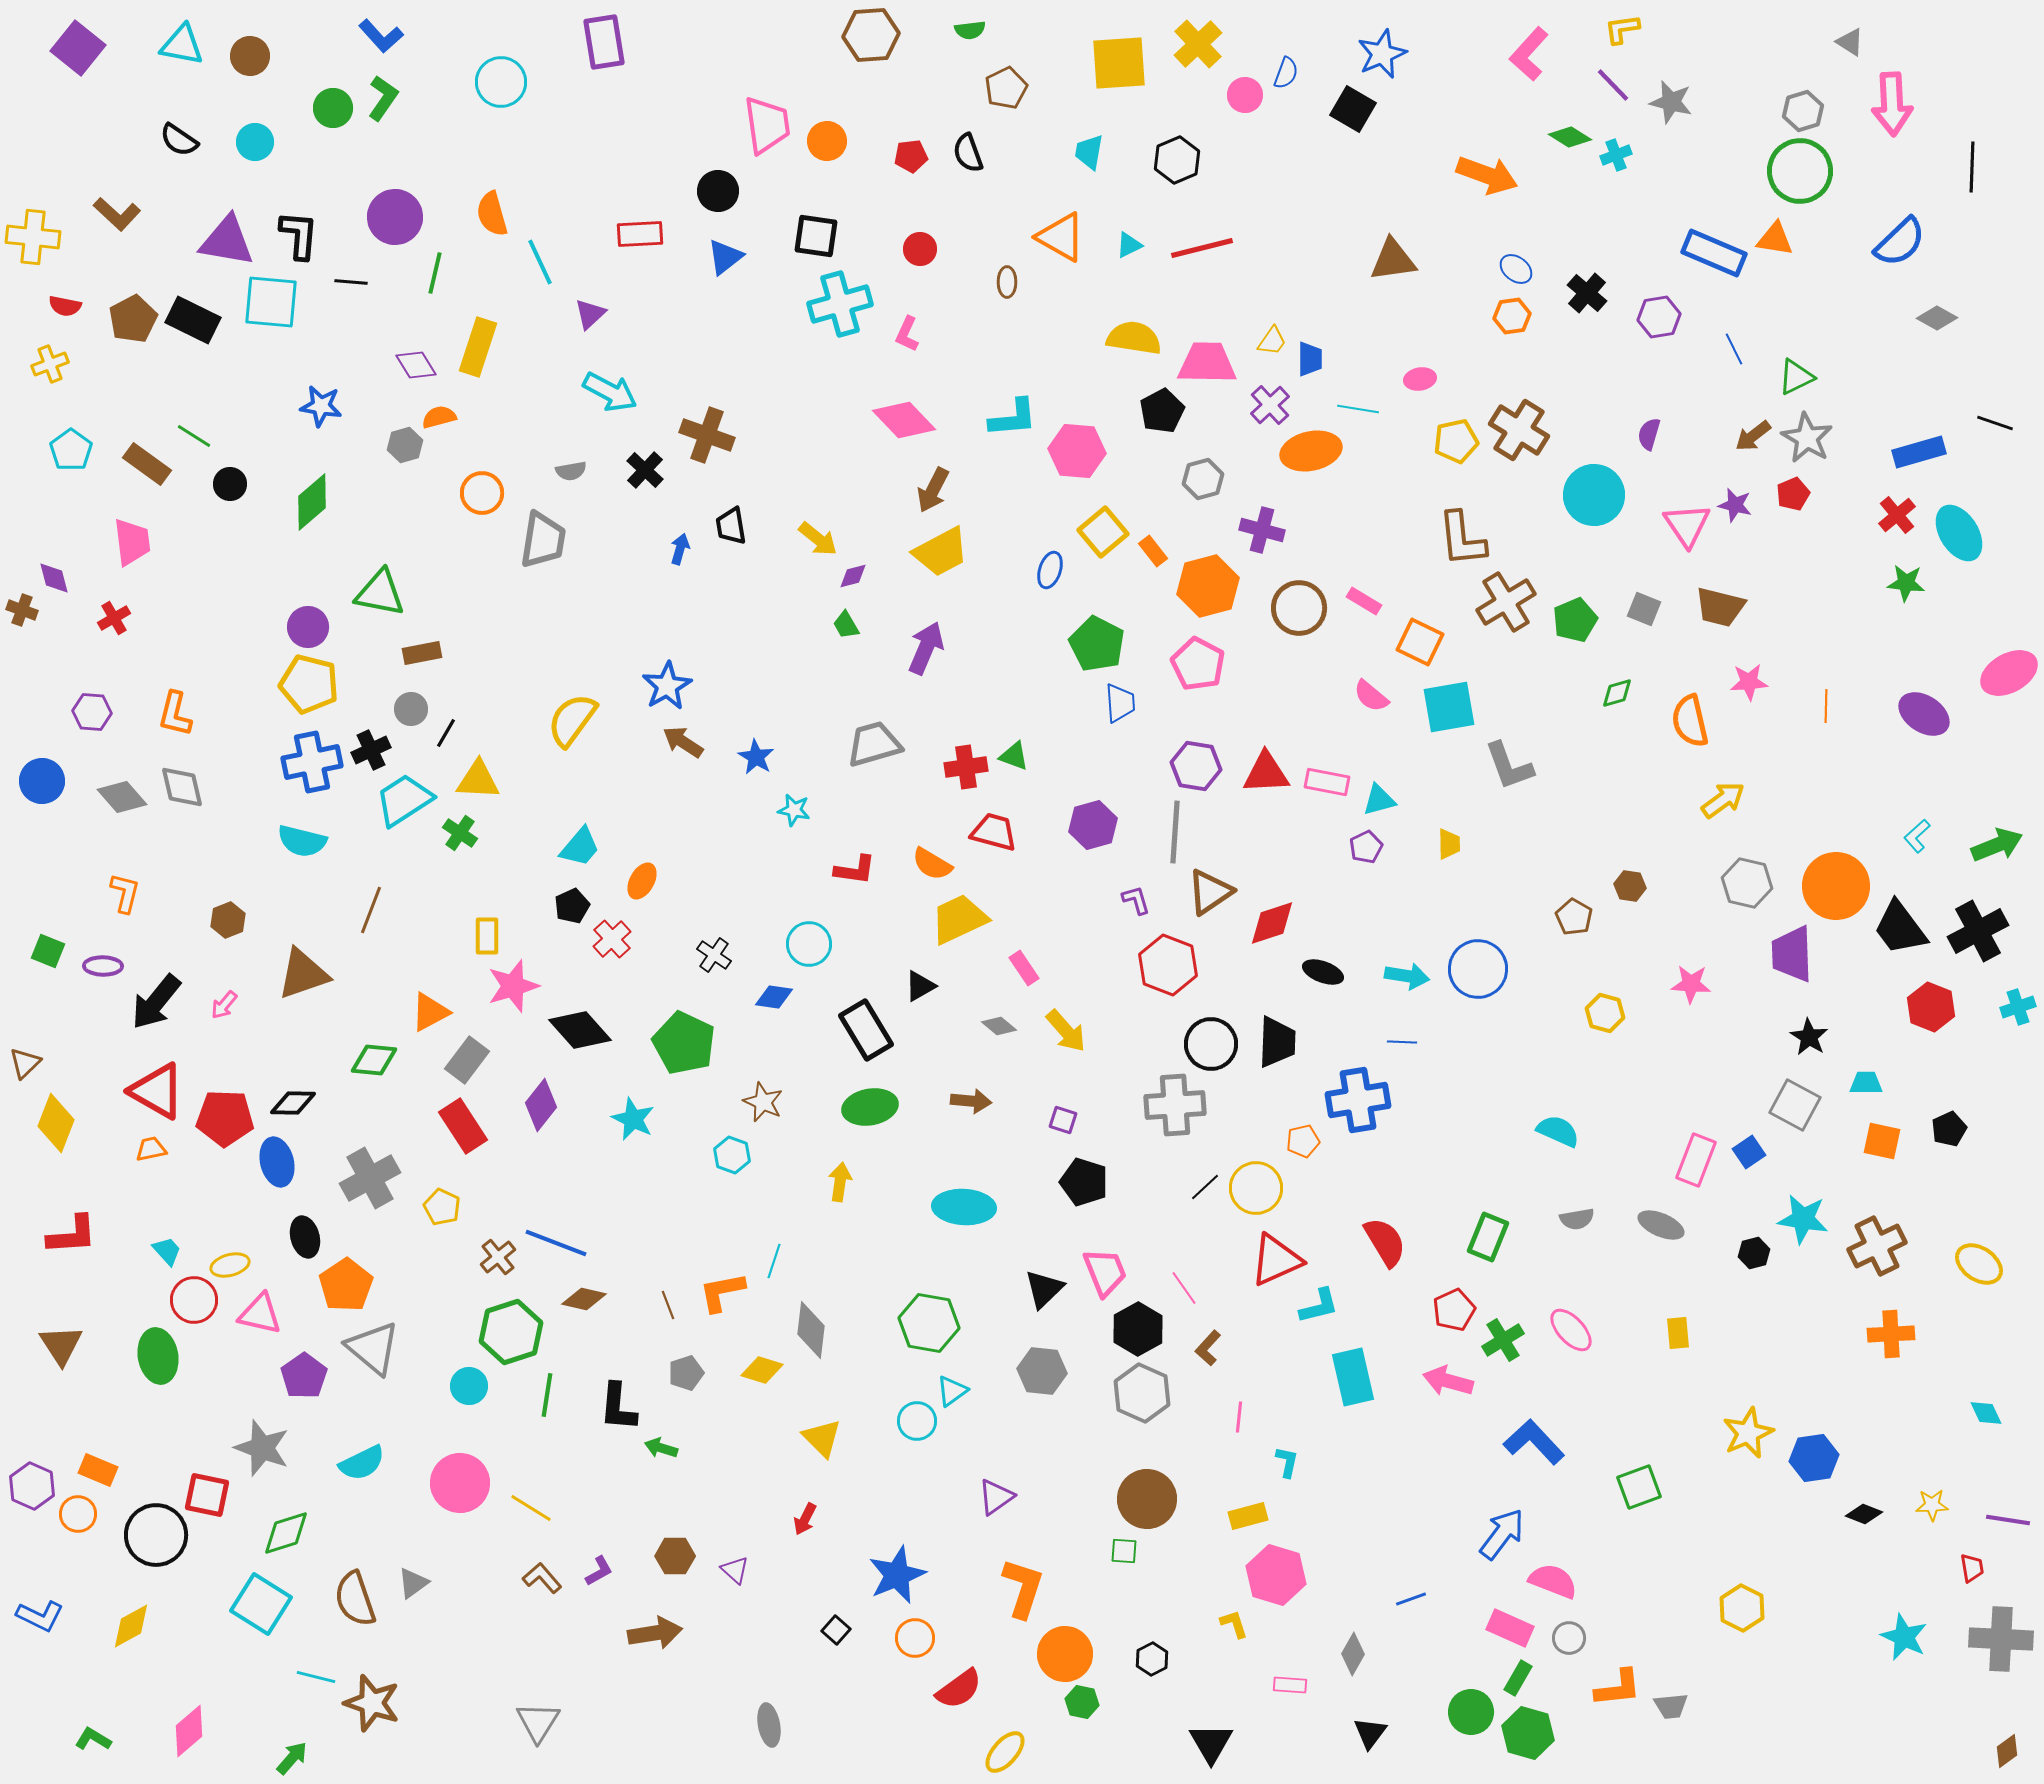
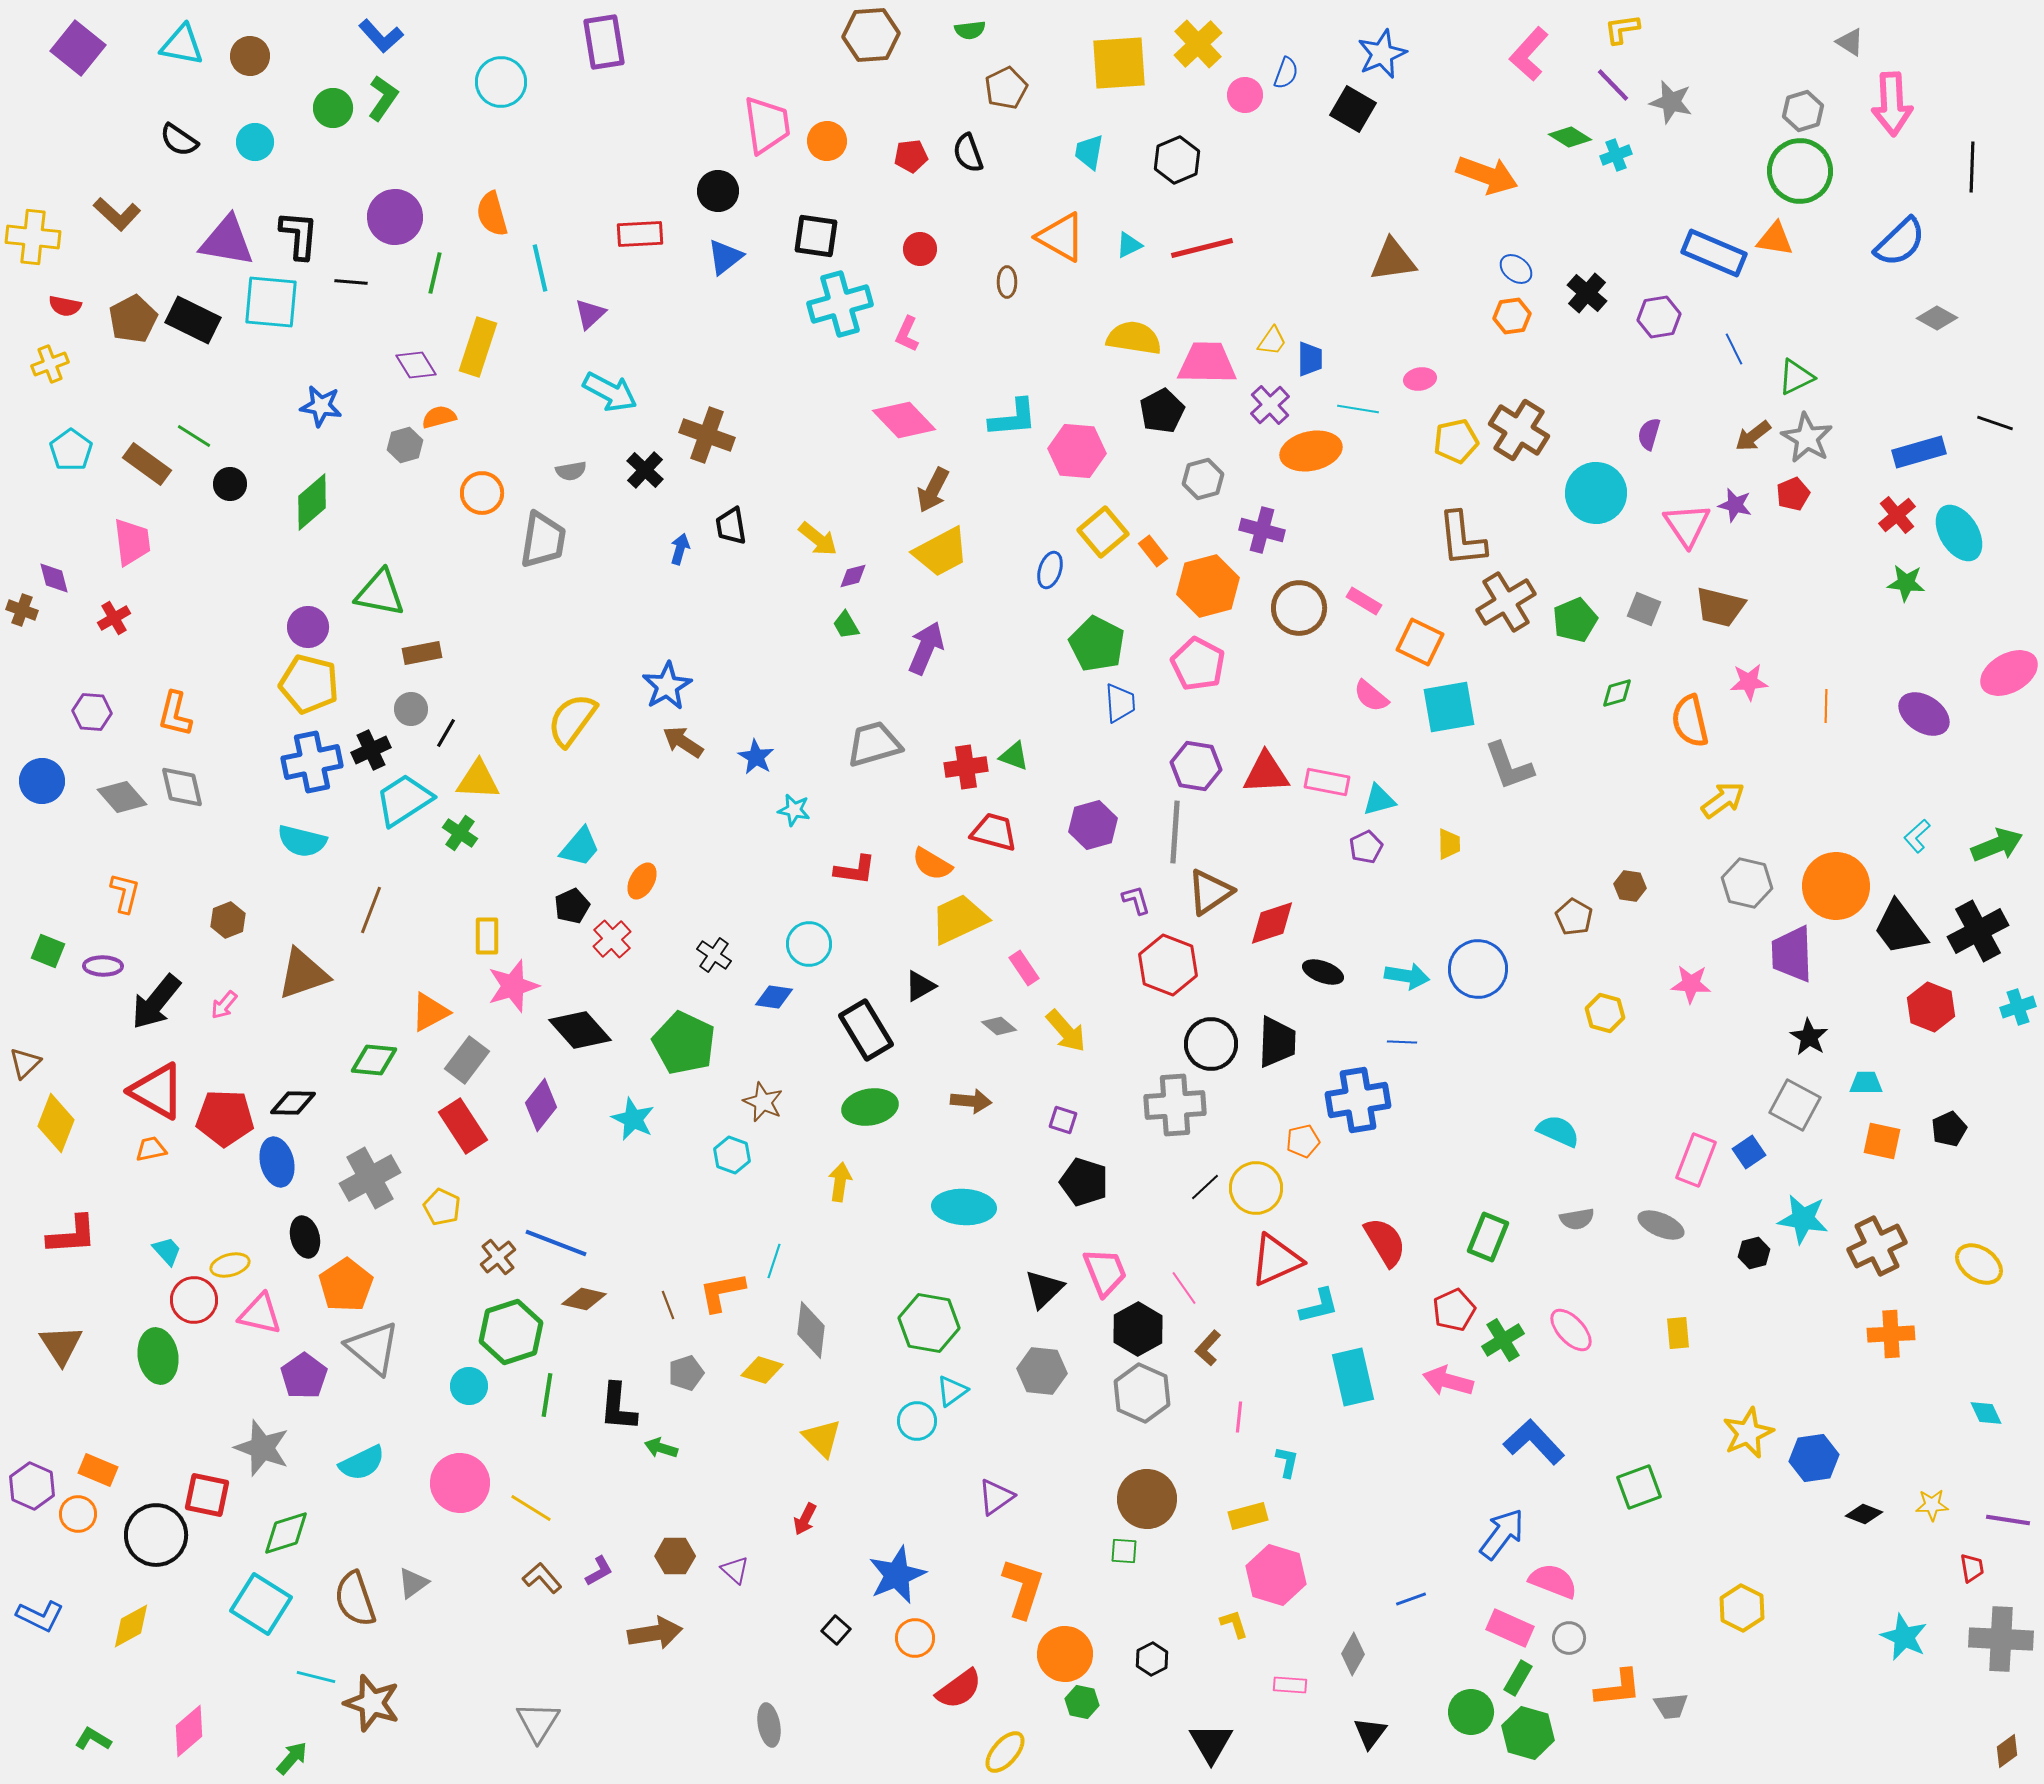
cyan line at (540, 262): moved 6 px down; rotated 12 degrees clockwise
cyan circle at (1594, 495): moved 2 px right, 2 px up
